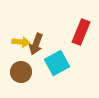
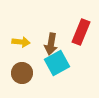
brown arrow: moved 15 px right; rotated 10 degrees counterclockwise
brown circle: moved 1 px right, 1 px down
